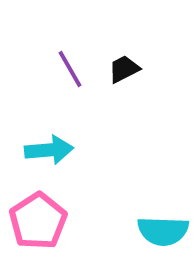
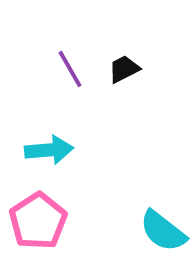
cyan semicircle: rotated 36 degrees clockwise
